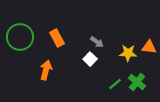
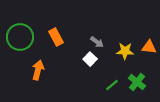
orange rectangle: moved 1 px left, 1 px up
yellow star: moved 3 px left, 2 px up
orange arrow: moved 8 px left
green line: moved 3 px left, 1 px down
